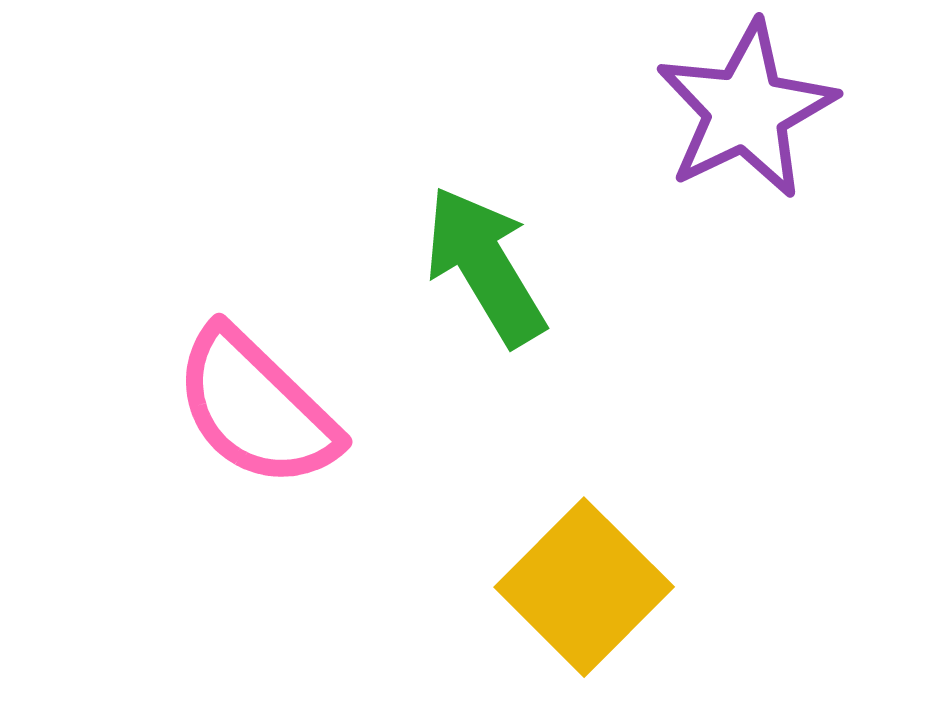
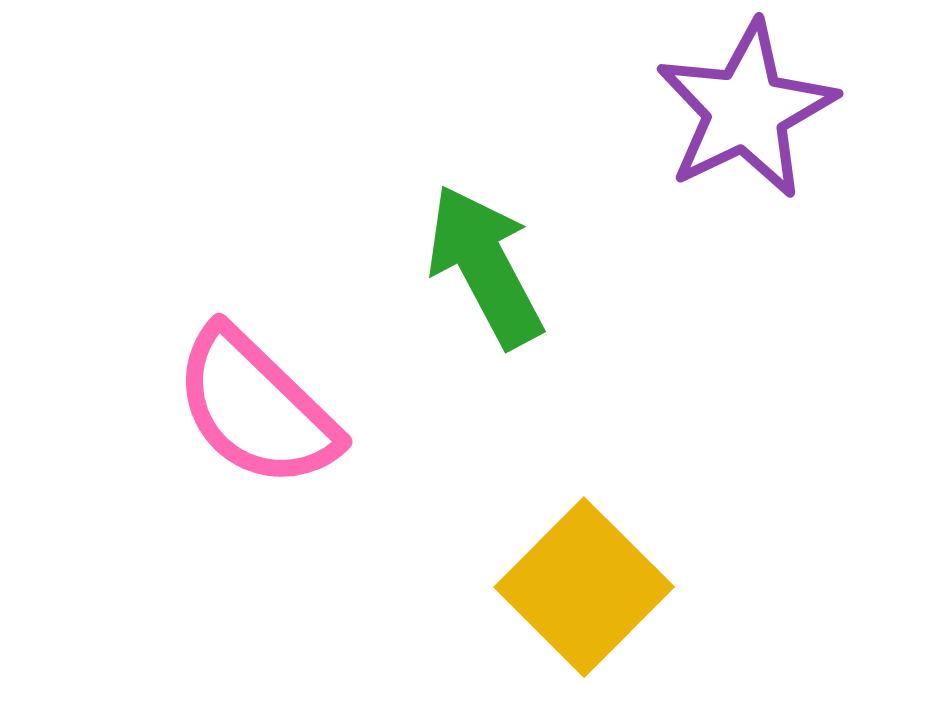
green arrow: rotated 3 degrees clockwise
